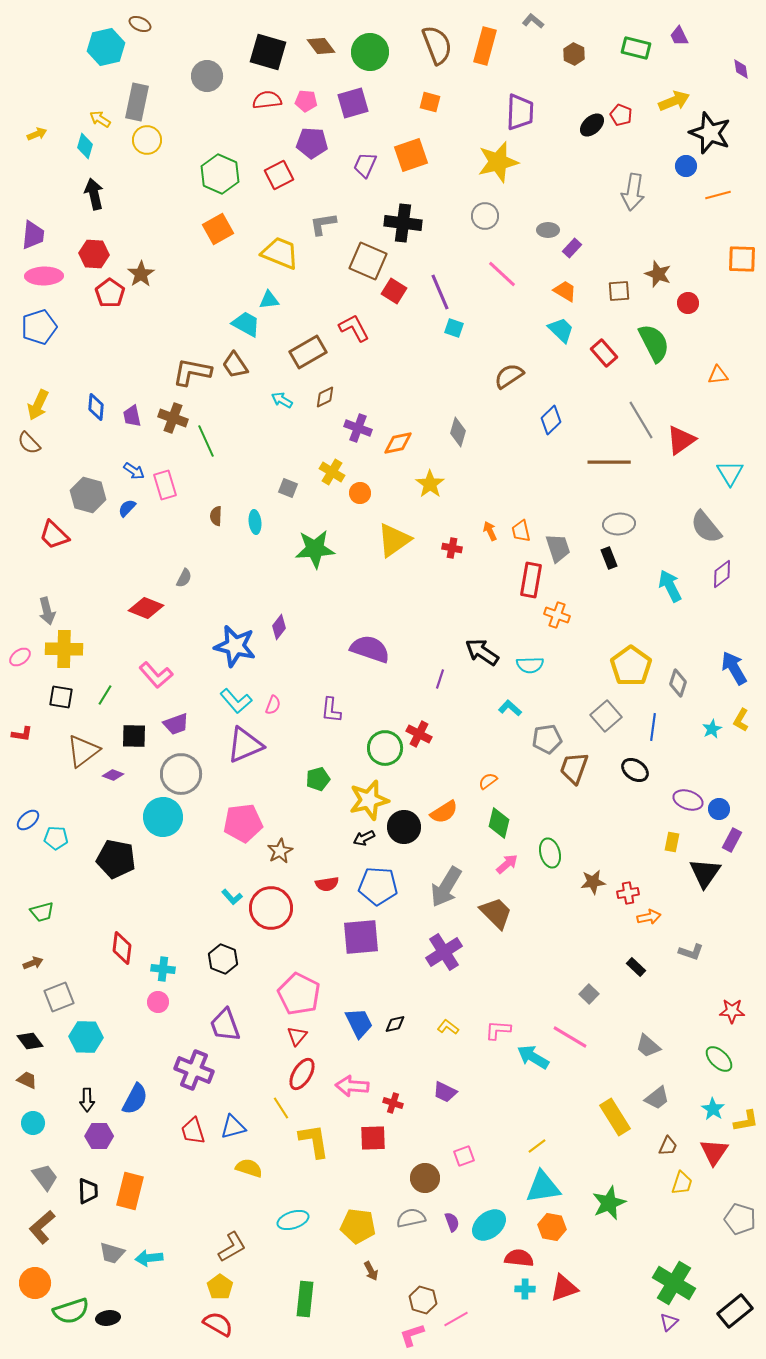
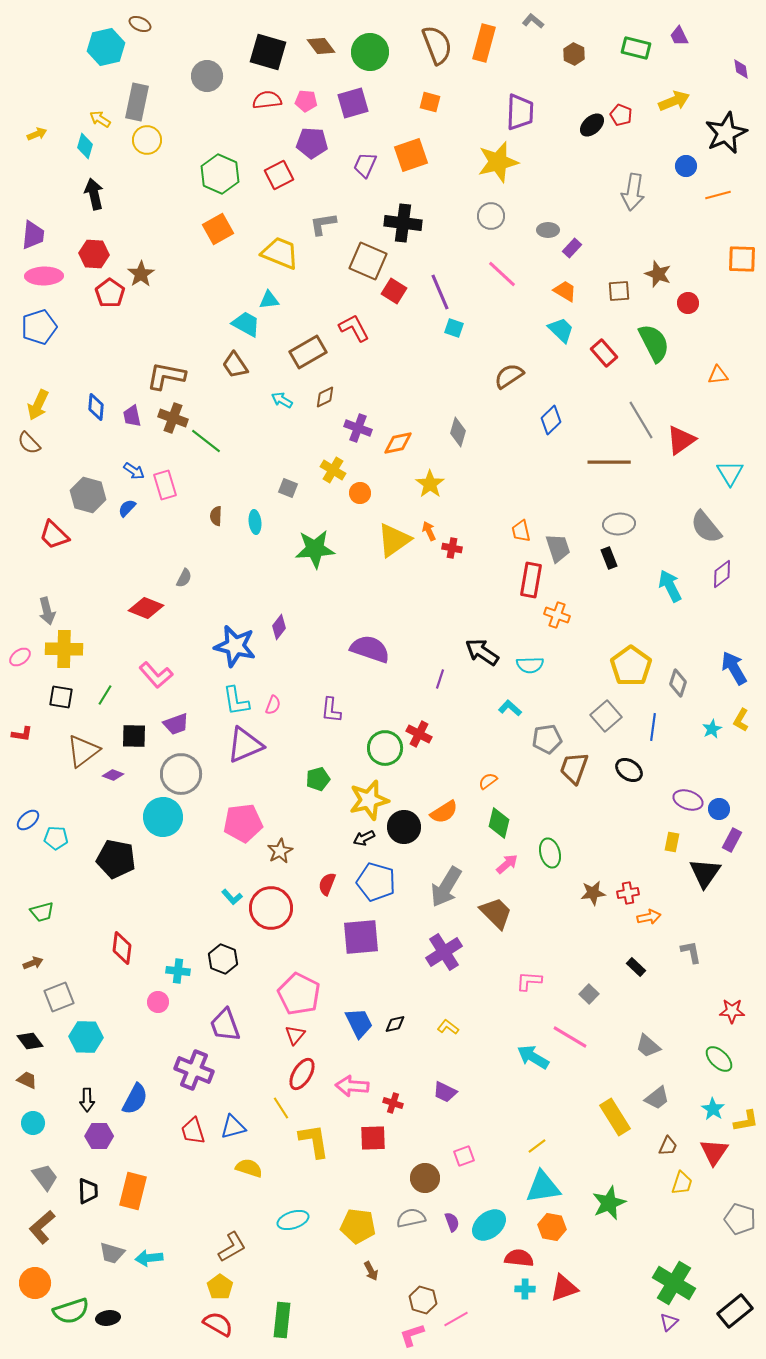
orange rectangle at (485, 46): moved 1 px left, 3 px up
black star at (710, 133): moved 16 px right; rotated 27 degrees clockwise
gray circle at (485, 216): moved 6 px right
brown L-shape at (192, 372): moved 26 px left, 4 px down
green line at (206, 441): rotated 28 degrees counterclockwise
yellow cross at (332, 472): moved 1 px right, 2 px up
orange arrow at (490, 531): moved 61 px left
cyan L-shape at (236, 701): rotated 32 degrees clockwise
black ellipse at (635, 770): moved 6 px left
brown star at (593, 882): moved 11 px down
red semicircle at (327, 884): rotated 120 degrees clockwise
blue pentagon at (378, 886): moved 2 px left, 4 px up; rotated 12 degrees clockwise
gray L-shape at (691, 952): rotated 120 degrees counterclockwise
cyan cross at (163, 969): moved 15 px right, 2 px down
pink L-shape at (498, 1030): moved 31 px right, 49 px up
red triangle at (297, 1036): moved 2 px left, 1 px up
orange rectangle at (130, 1191): moved 3 px right
green rectangle at (305, 1299): moved 23 px left, 21 px down
